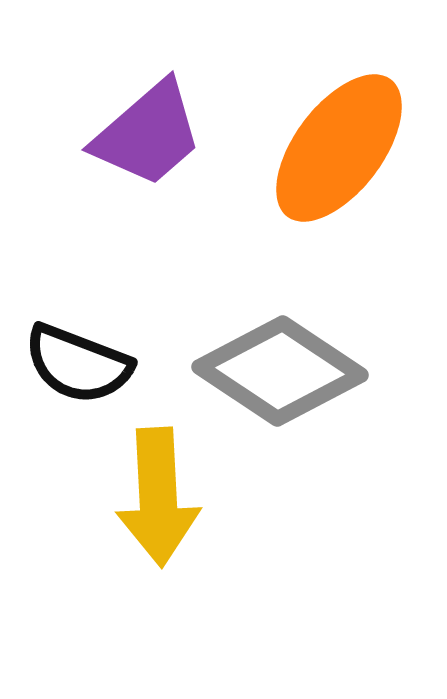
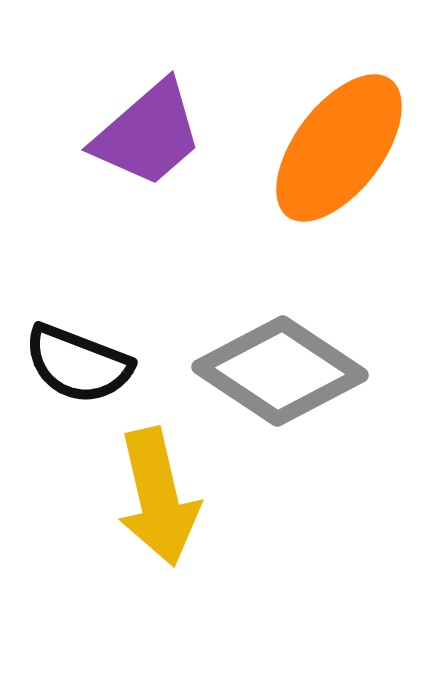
yellow arrow: rotated 10 degrees counterclockwise
